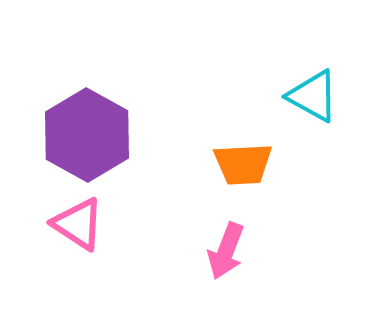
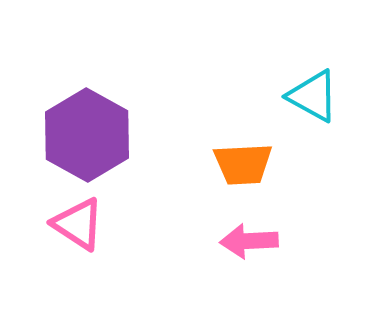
pink arrow: moved 23 px right, 10 px up; rotated 66 degrees clockwise
